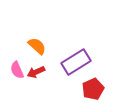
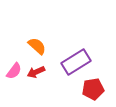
pink semicircle: moved 3 px left, 1 px down; rotated 120 degrees counterclockwise
red pentagon: rotated 15 degrees clockwise
